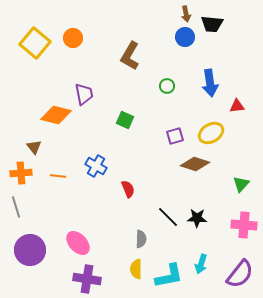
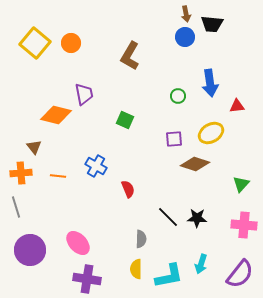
orange circle: moved 2 px left, 5 px down
green circle: moved 11 px right, 10 px down
purple square: moved 1 px left, 3 px down; rotated 12 degrees clockwise
